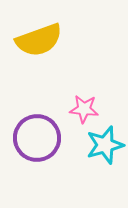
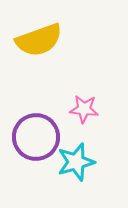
purple circle: moved 1 px left, 1 px up
cyan star: moved 29 px left, 17 px down
